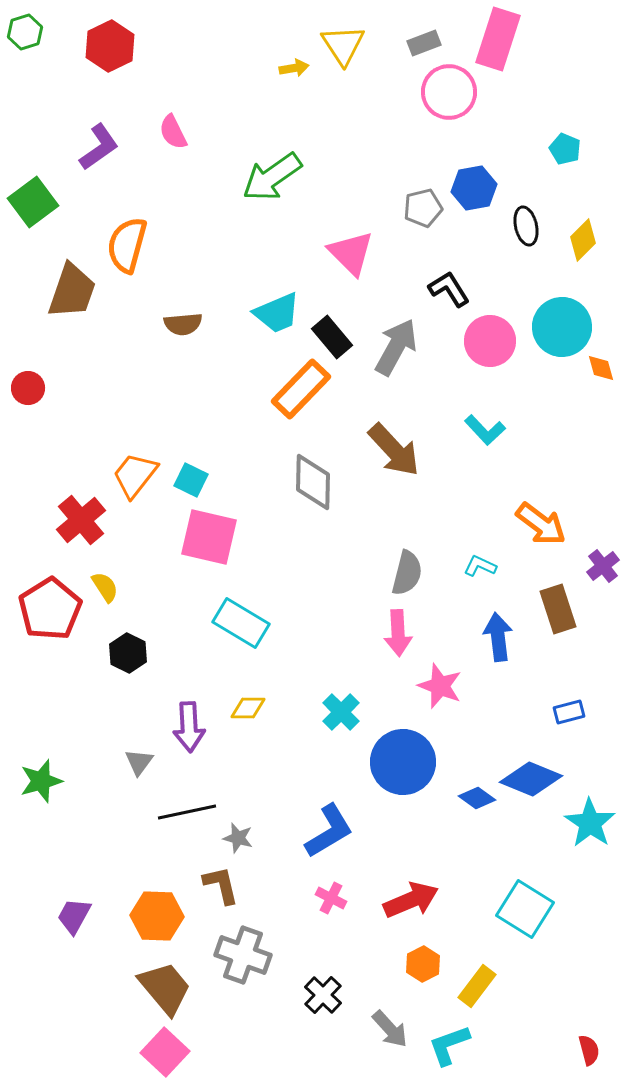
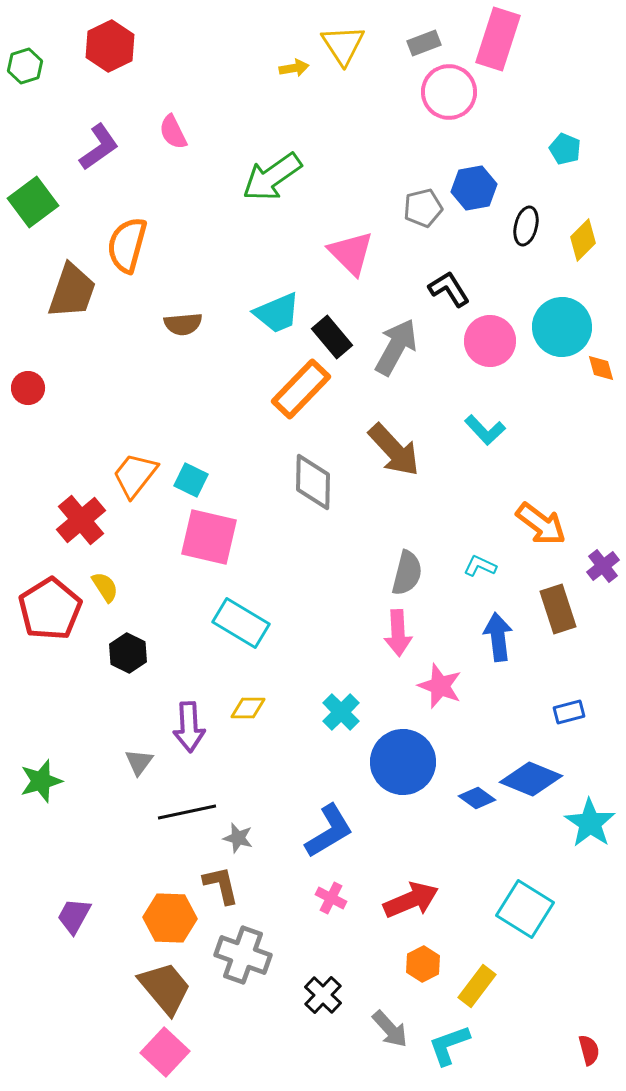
green hexagon at (25, 32): moved 34 px down
black ellipse at (526, 226): rotated 27 degrees clockwise
orange hexagon at (157, 916): moved 13 px right, 2 px down
